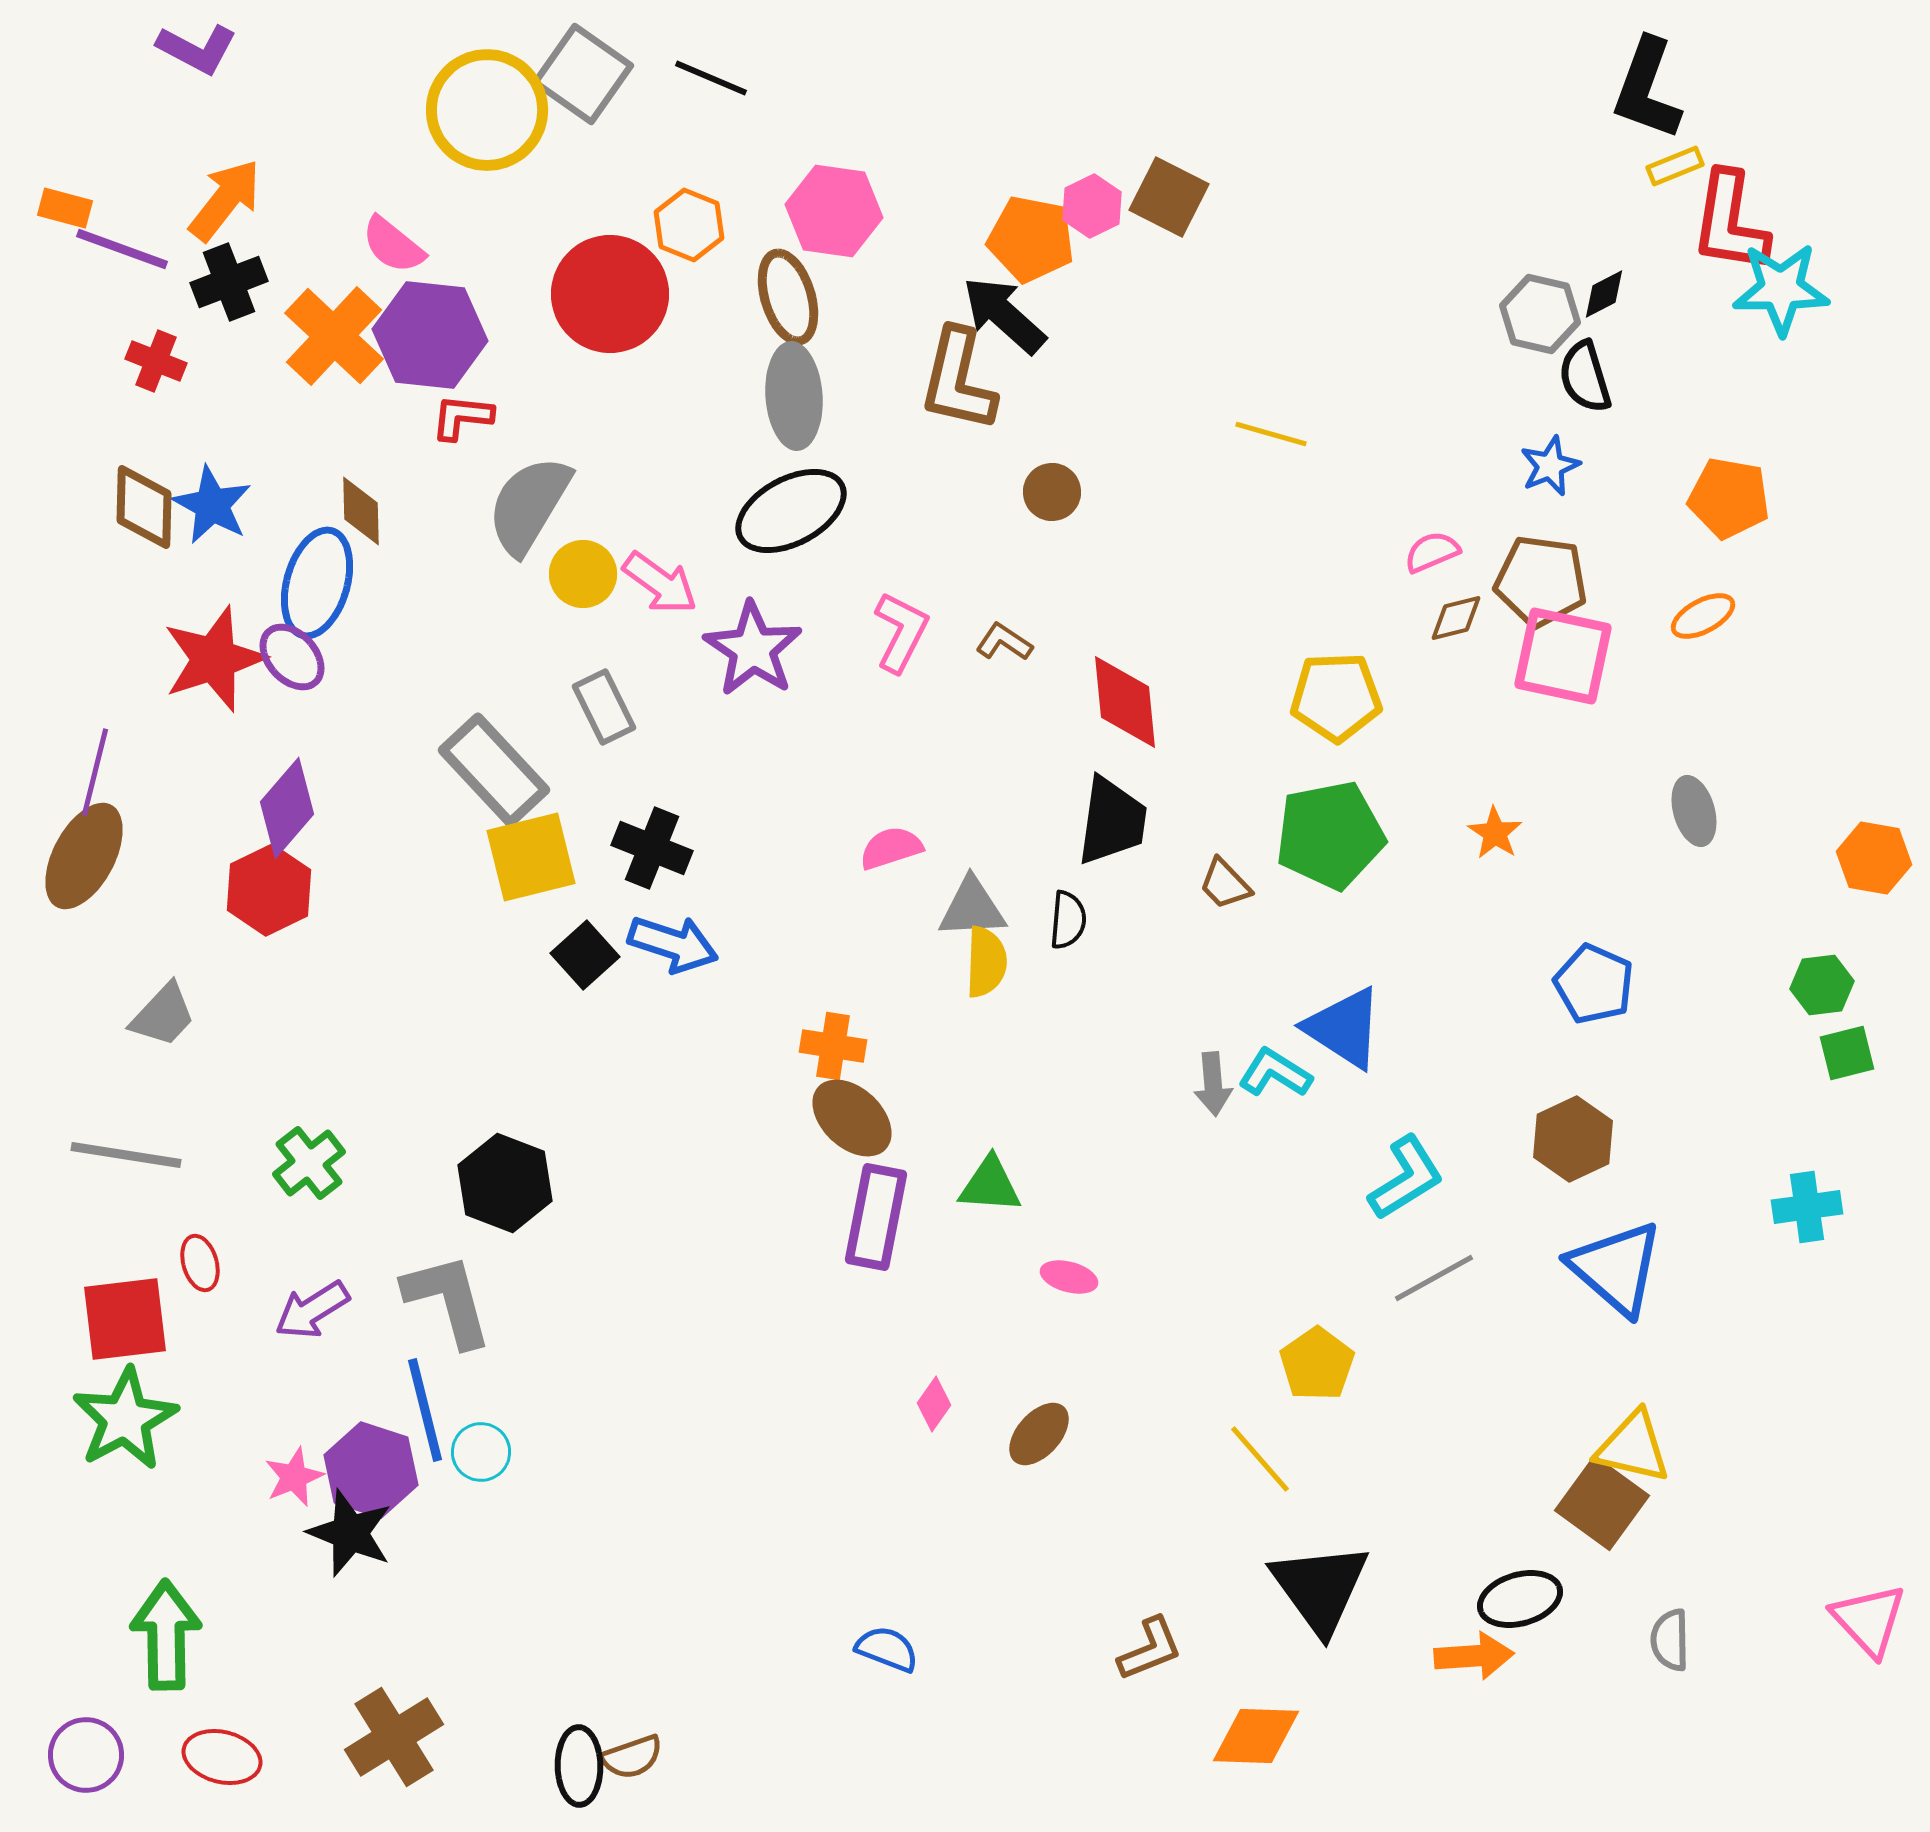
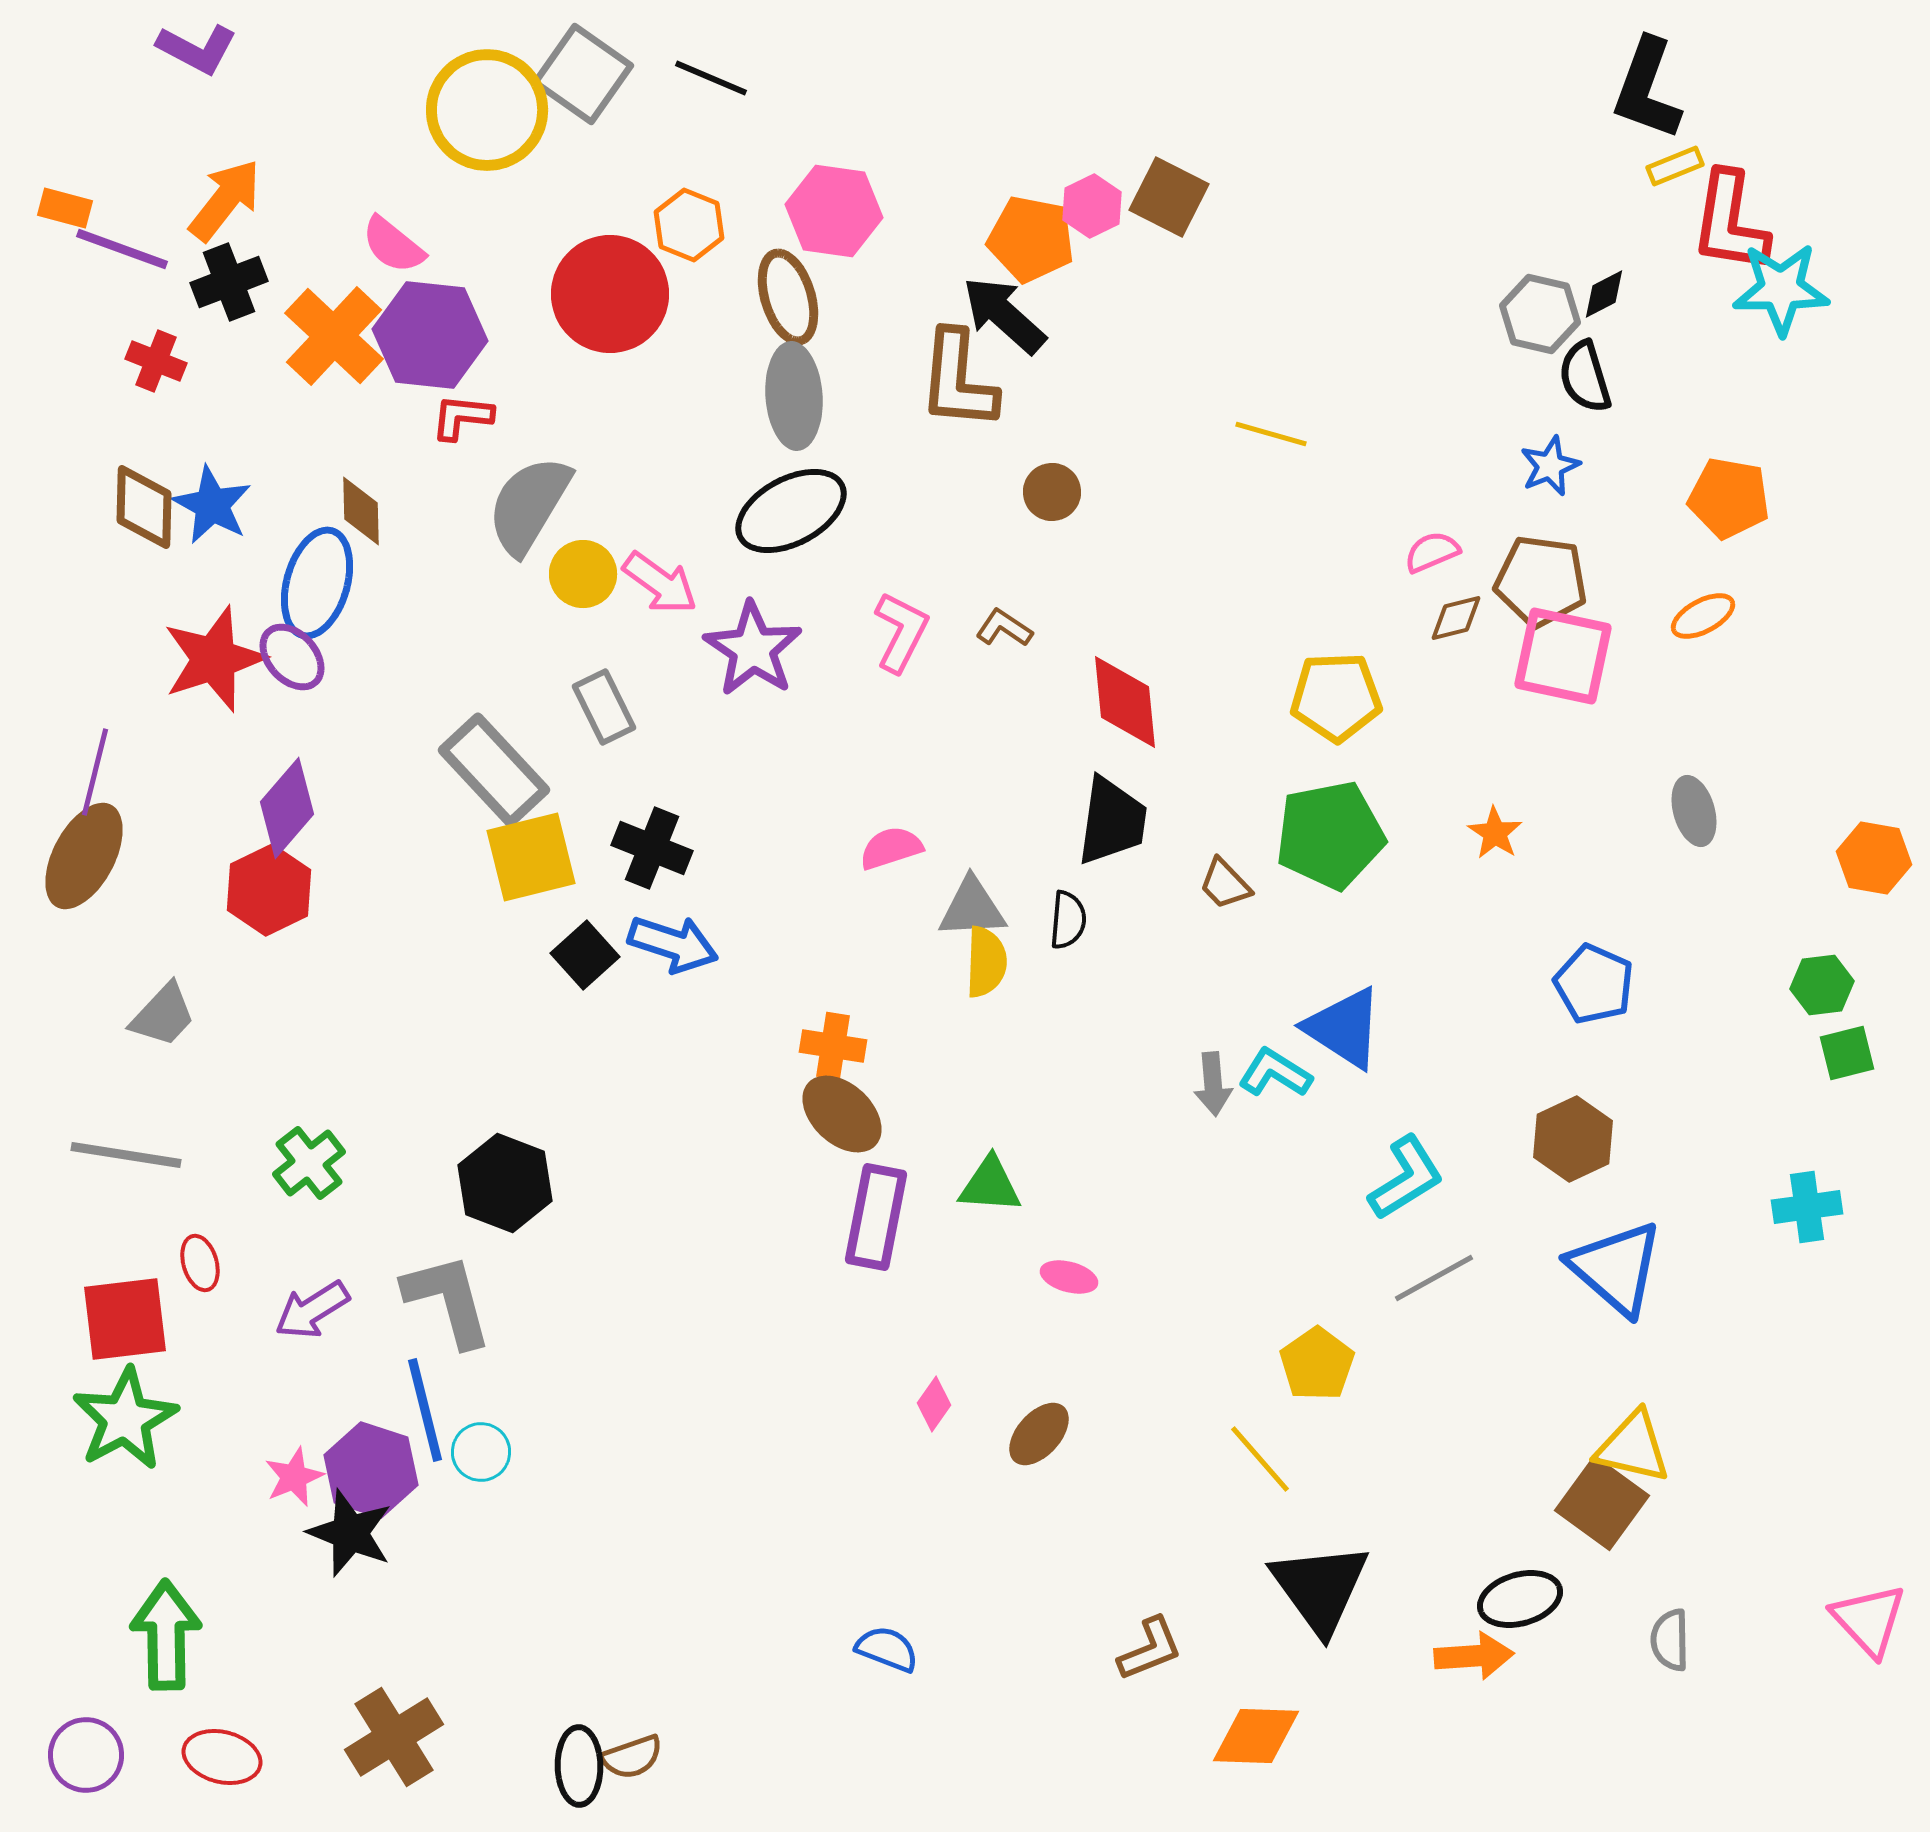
brown L-shape at (958, 380): rotated 8 degrees counterclockwise
brown L-shape at (1004, 642): moved 14 px up
brown ellipse at (852, 1118): moved 10 px left, 4 px up
